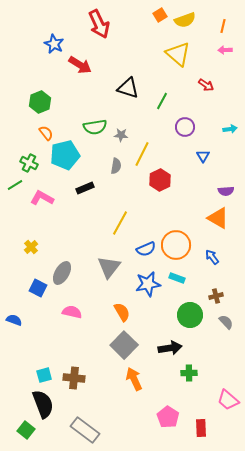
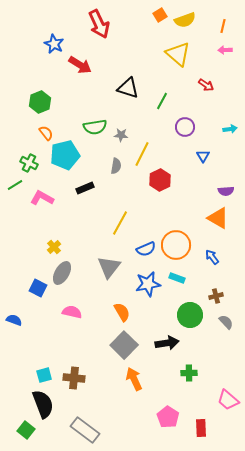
yellow cross at (31, 247): moved 23 px right
black arrow at (170, 348): moved 3 px left, 5 px up
